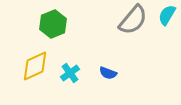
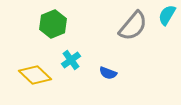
gray semicircle: moved 6 px down
yellow diamond: moved 9 px down; rotated 68 degrees clockwise
cyan cross: moved 1 px right, 13 px up
